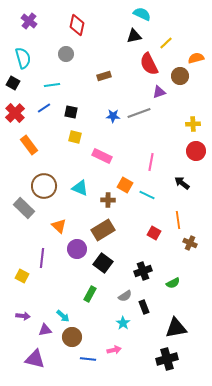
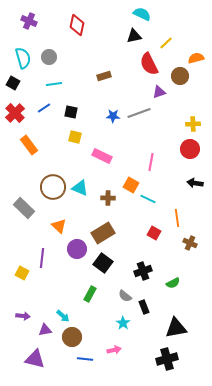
purple cross at (29, 21): rotated 14 degrees counterclockwise
gray circle at (66, 54): moved 17 px left, 3 px down
cyan line at (52, 85): moved 2 px right, 1 px up
red circle at (196, 151): moved 6 px left, 2 px up
black arrow at (182, 183): moved 13 px right; rotated 28 degrees counterclockwise
orange square at (125, 185): moved 6 px right
brown circle at (44, 186): moved 9 px right, 1 px down
cyan line at (147, 195): moved 1 px right, 4 px down
brown cross at (108, 200): moved 2 px up
orange line at (178, 220): moved 1 px left, 2 px up
brown rectangle at (103, 230): moved 3 px down
yellow square at (22, 276): moved 3 px up
gray semicircle at (125, 296): rotated 72 degrees clockwise
blue line at (88, 359): moved 3 px left
